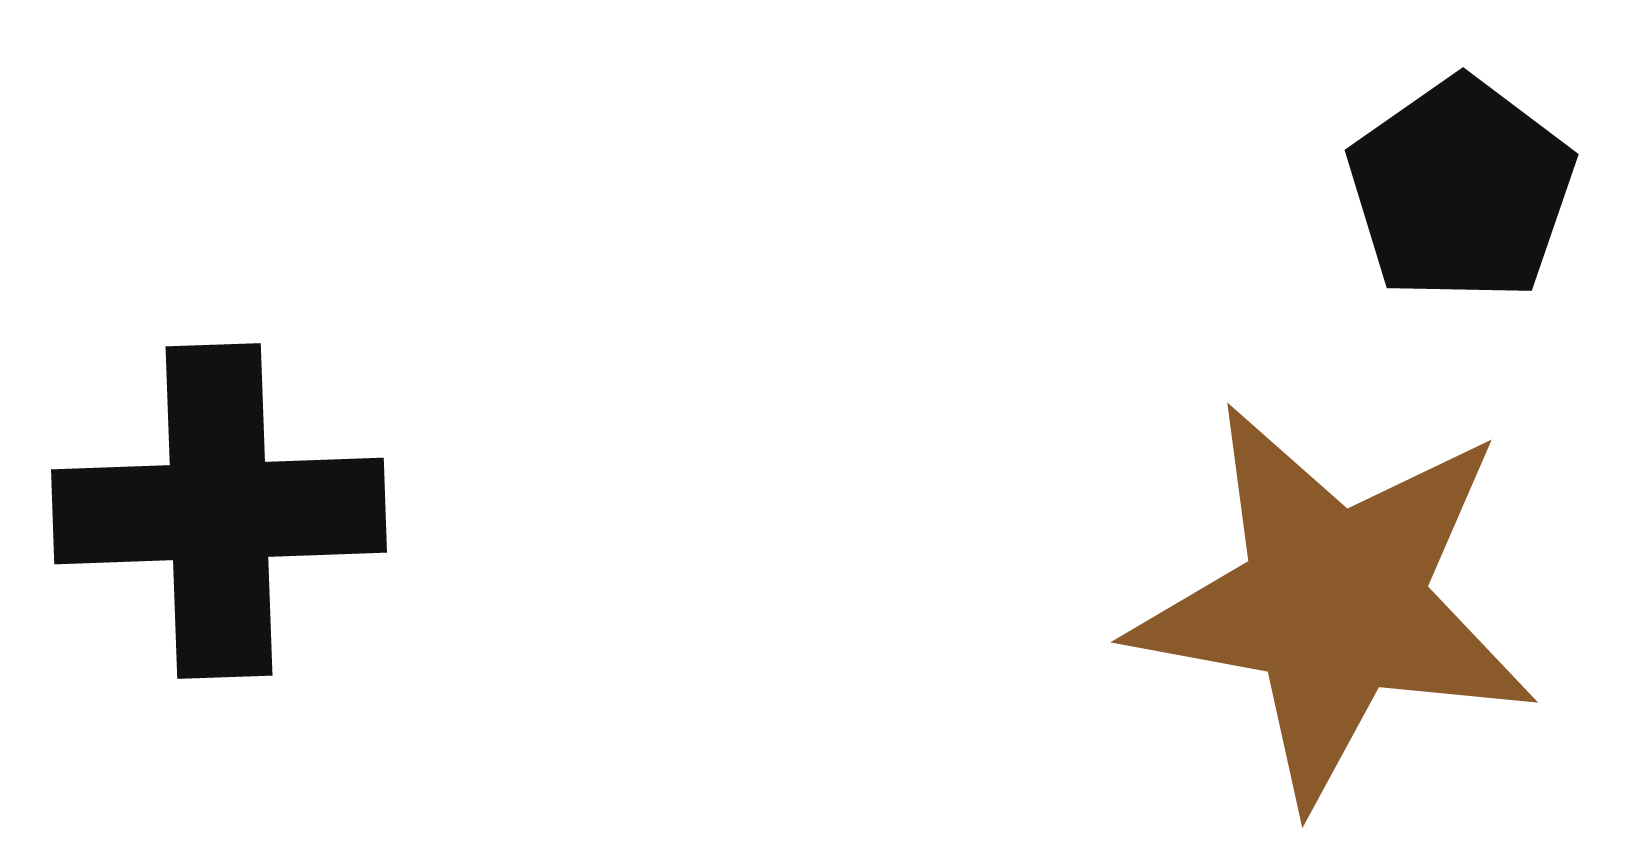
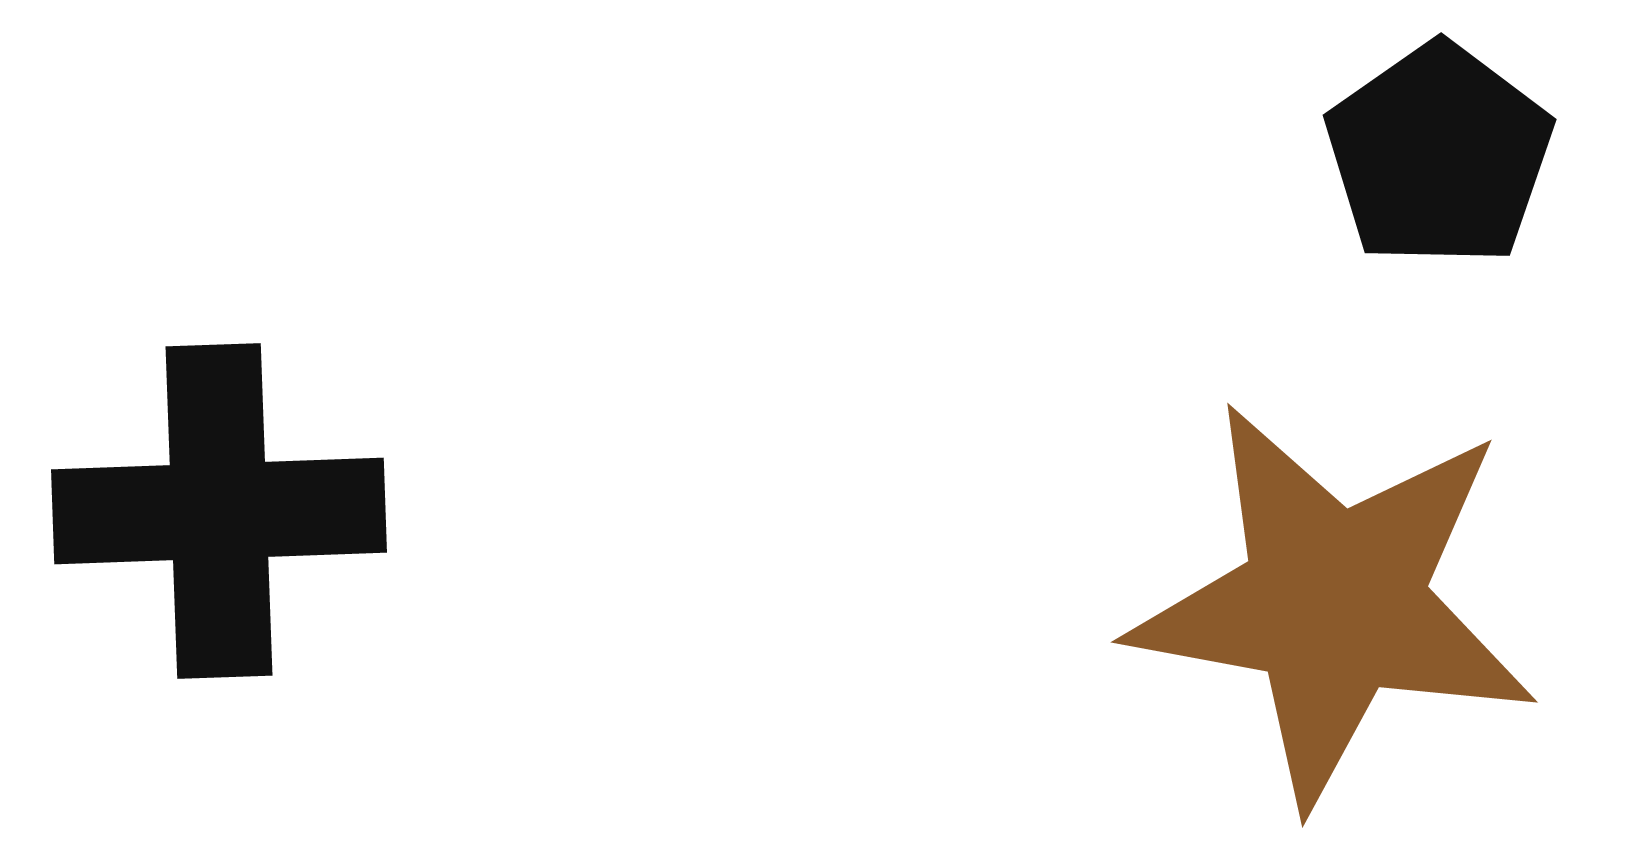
black pentagon: moved 22 px left, 35 px up
